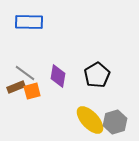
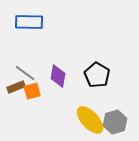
black pentagon: rotated 10 degrees counterclockwise
